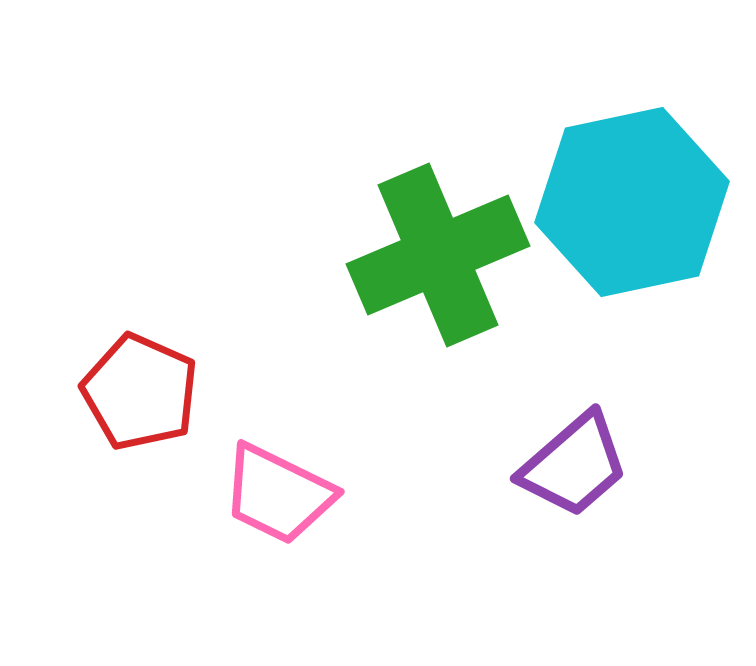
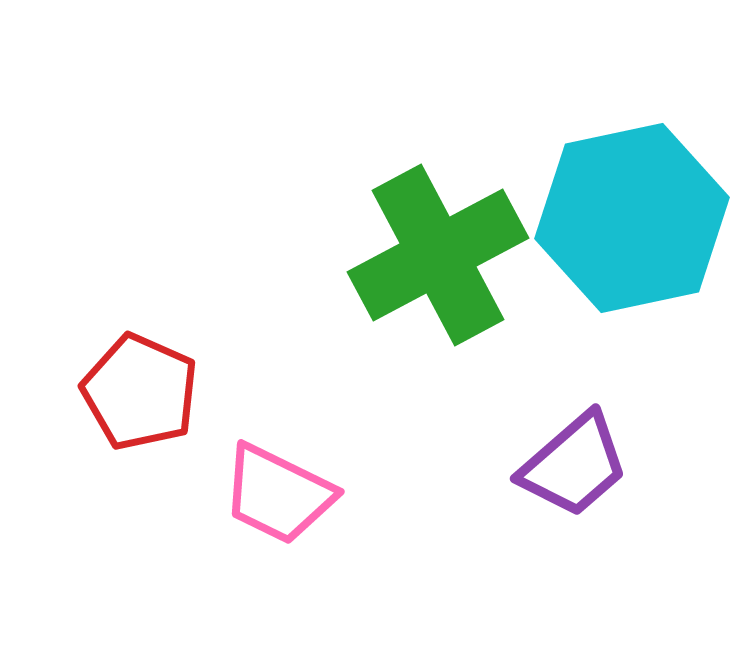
cyan hexagon: moved 16 px down
green cross: rotated 5 degrees counterclockwise
